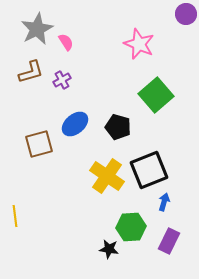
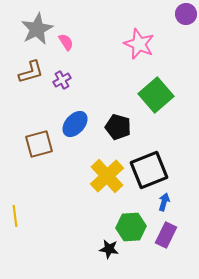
blue ellipse: rotated 8 degrees counterclockwise
yellow cross: rotated 12 degrees clockwise
purple rectangle: moved 3 px left, 6 px up
